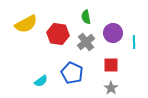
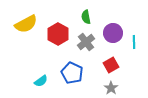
red hexagon: rotated 20 degrees clockwise
red square: rotated 28 degrees counterclockwise
